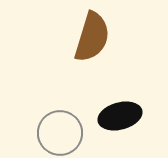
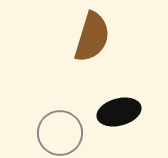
black ellipse: moved 1 px left, 4 px up
